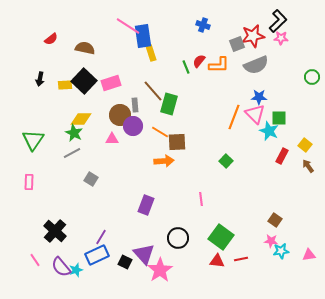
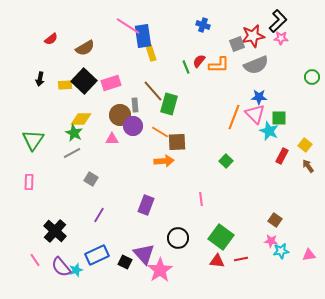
brown semicircle at (85, 48): rotated 138 degrees clockwise
purple line at (101, 237): moved 2 px left, 22 px up
